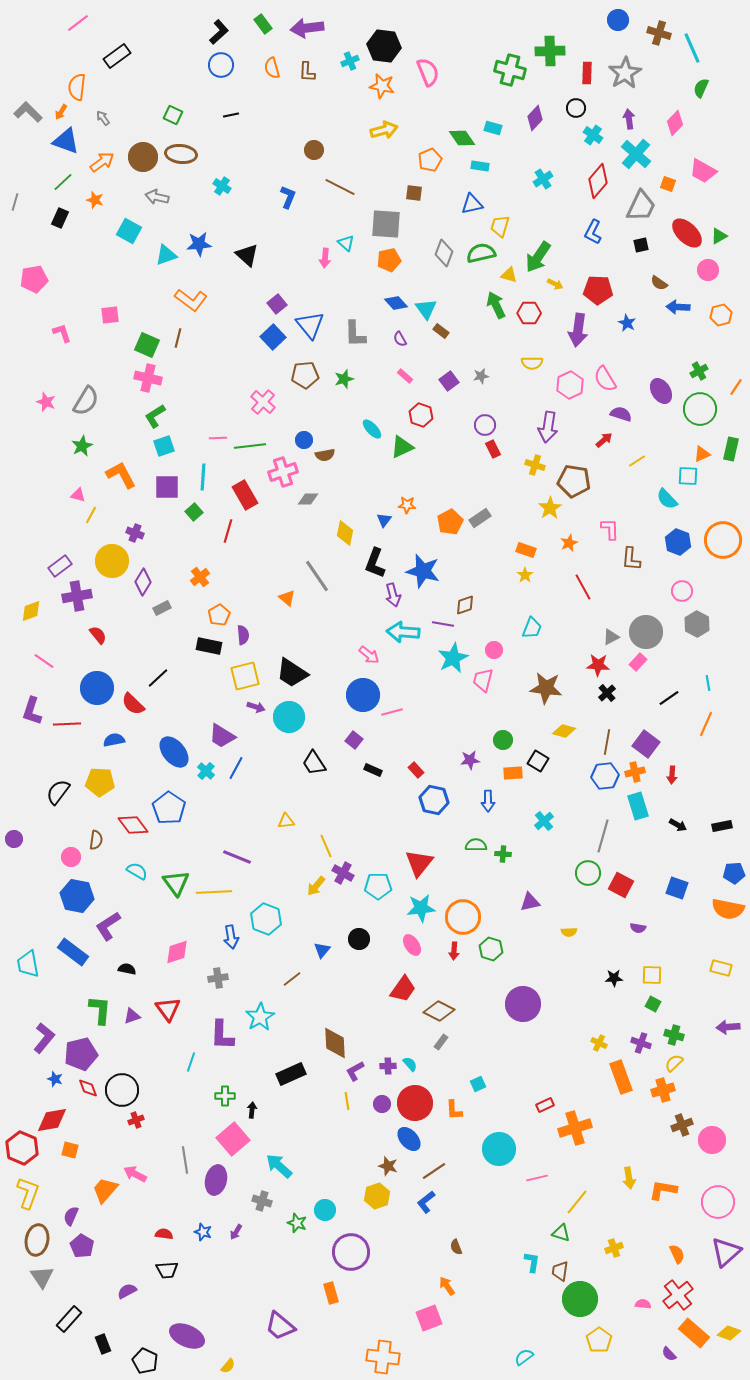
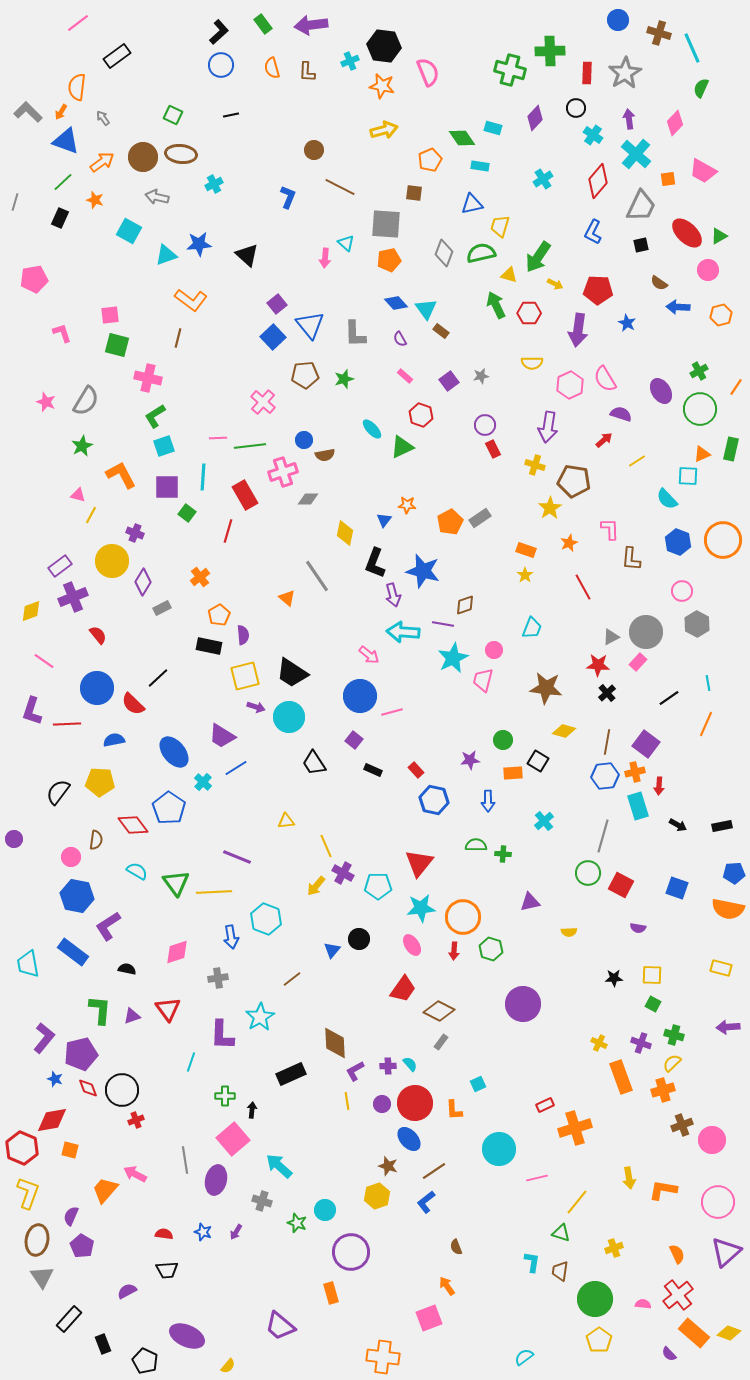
purple arrow at (307, 28): moved 4 px right, 3 px up
orange square at (668, 184): moved 5 px up; rotated 28 degrees counterclockwise
cyan cross at (222, 186): moved 8 px left, 2 px up; rotated 30 degrees clockwise
green square at (147, 345): moved 30 px left; rotated 10 degrees counterclockwise
green square at (194, 512): moved 7 px left, 1 px down; rotated 12 degrees counterclockwise
purple cross at (77, 596): moved 4 px left, 1 px down; rotated 12 degrees counterclockwise
blue circle at (363, 695): moved 3 px left, 1 px down
blue line at (236, 768): rotated 30 degrees clockwise
cyan cross at (206, 771): moved 3 px left, 11 px down
red arrow at (672, 775): moved 13 px left, 11 px down
blue triangle at (322, 950): moved 10 px right
yellow semicircle at (674, 1063): moved 2 px left
green circle at (580, 1299): moved 15 px right
